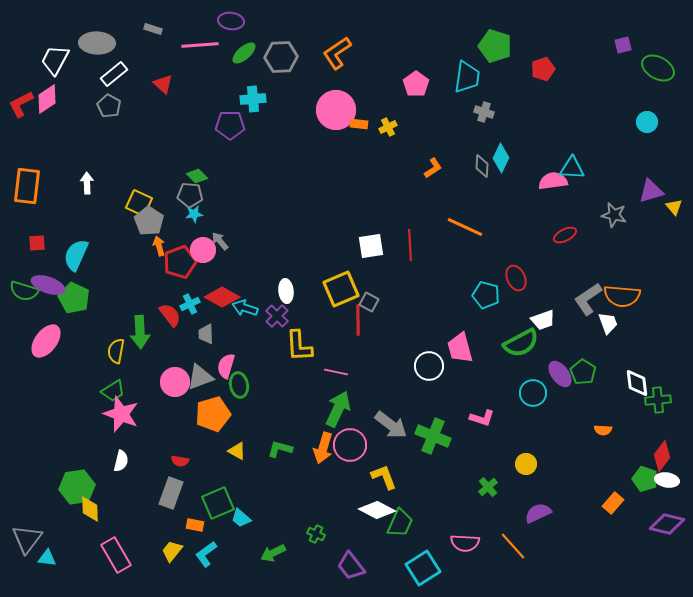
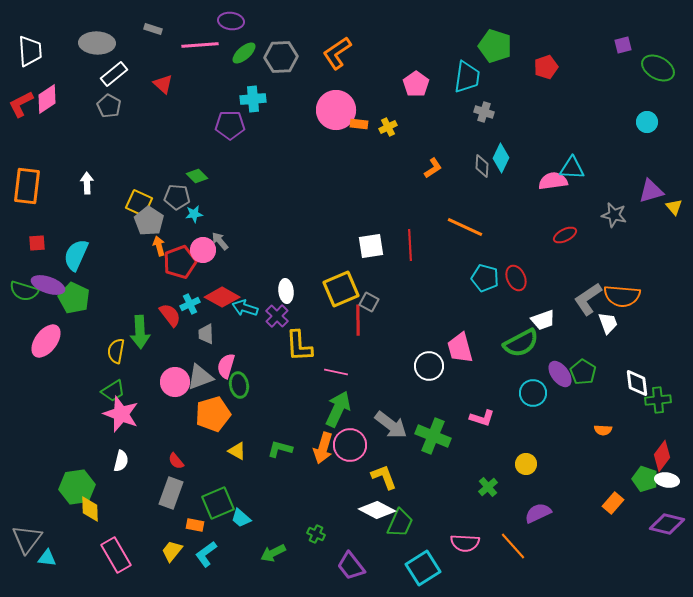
white trapezoid at (55, 60): moved 25 px left, 9 px up; rotated 148 degrees clockwise
red pentagon at (543, 69): moved 3 px right, 2 px up
gray pentagon at (190, 195): moved 13 px left, 2 px down
cyan pentagon at (486, 295): moved 1 px left, 17 px up
red semicircle at (180, 461): moved 4 px left; rotated 42 degrees clockwise
